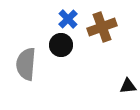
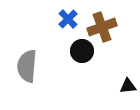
black circle: moved 21 px right, 6 px down
gray semicircle: moved 1 px right, 2 px down
